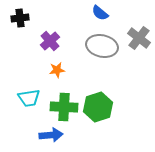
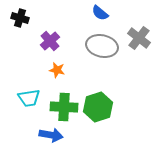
black cross: rotated 24 degrees clockwise
orange star: rotated 21 degrees clockwise
blue arrow: rotated 15 degrees clockwise
